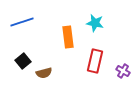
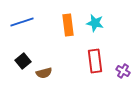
orange rectangle: moved 12 px up
red rectangle: rotated 20 degrees counterclockwise
